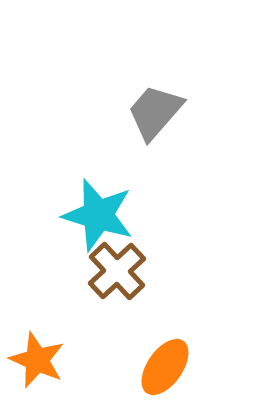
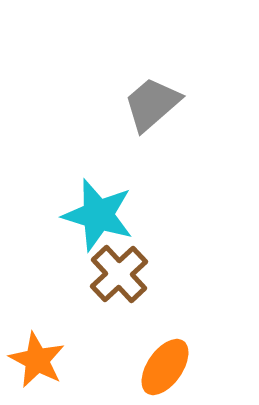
gray trapezoid: moved 3 px left, 8 px up; rotated 8 degrees clockwise
brown cross: moved 2 px right, 3 px down
orange star: rotated 4 degrees clockwise
